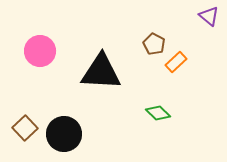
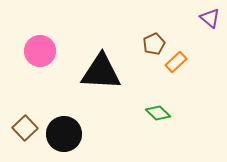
purple triangle: moved 1 px right, 2 px down
brown pentagon: rotated 20 degrees clockwise
